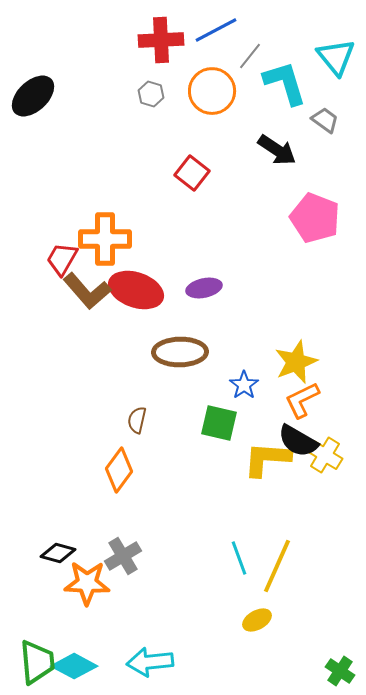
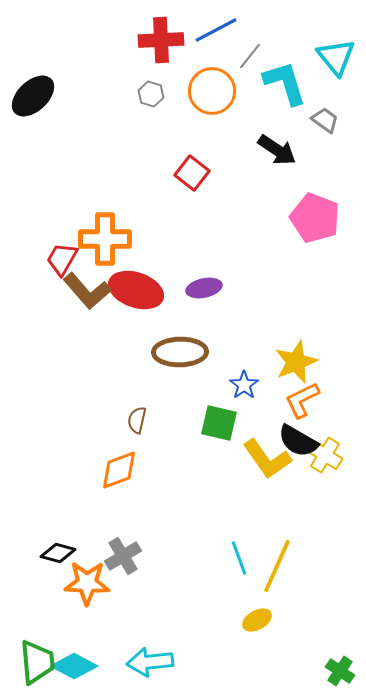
yellow L-shape: rotated 129 degrees counterclockwise
orange diamond: rotated 33 degrees clockwise
